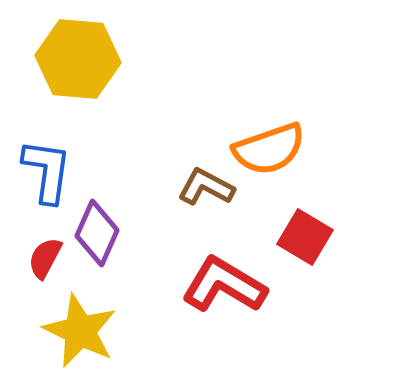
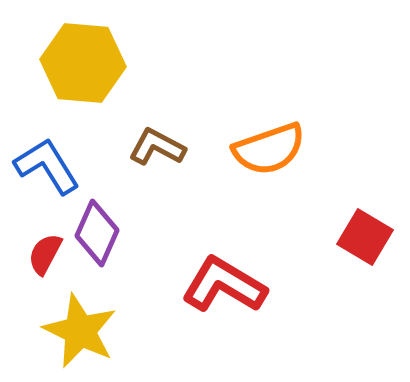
yellow hexagon: moved 5 px right, 4 px down
blue L-shape: moved 5 px up; rotated 40 degrees counterclockwise
brown L-shape: moved 49 px left, 40 px up
red square: moved 60 px right
red semicircle: moved 4 px up
